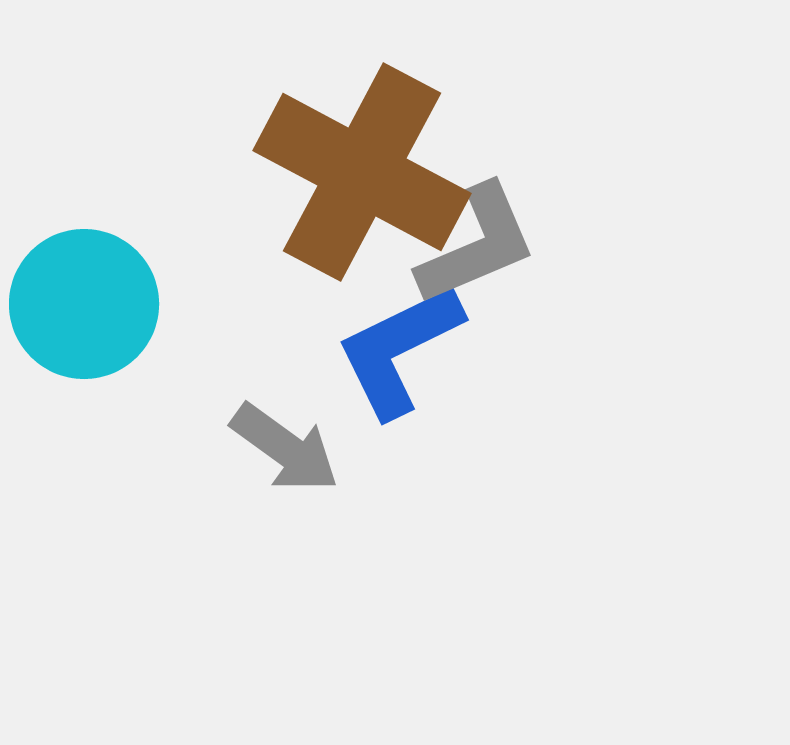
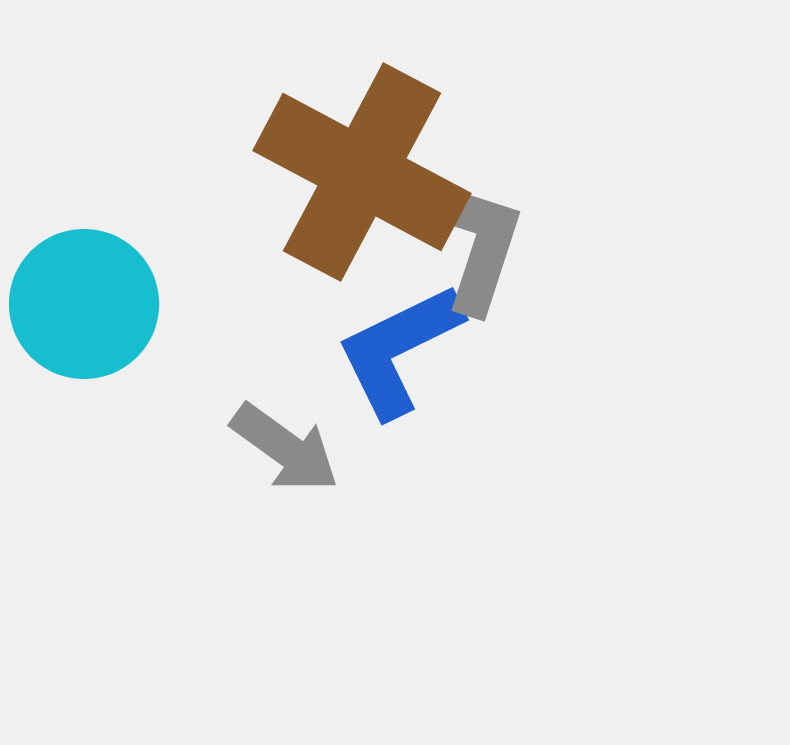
gray L-shape: rotated 49 degrees counterclockwise
